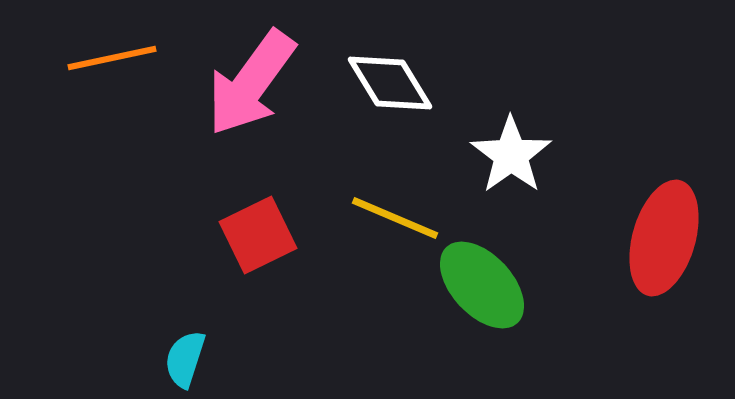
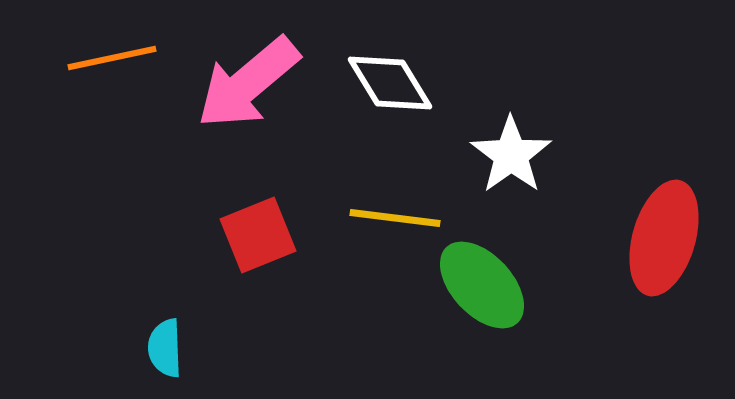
pink arrow: moved 3 px left; rotated 14 degrees clockwise
yellow line: rotated 16 degrees counterclockwise
red square: rotated 4 degrees clockwise
cyan semicircle: moved 20 px left, 11 px up; rotated 20 degrees counterclockwise
